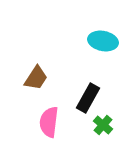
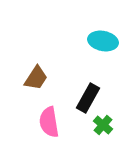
pink semicircle: rotated 16 degrees counterclockwise
